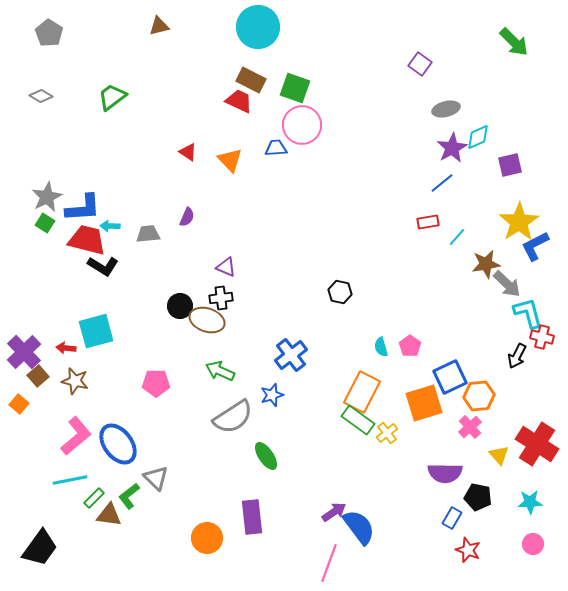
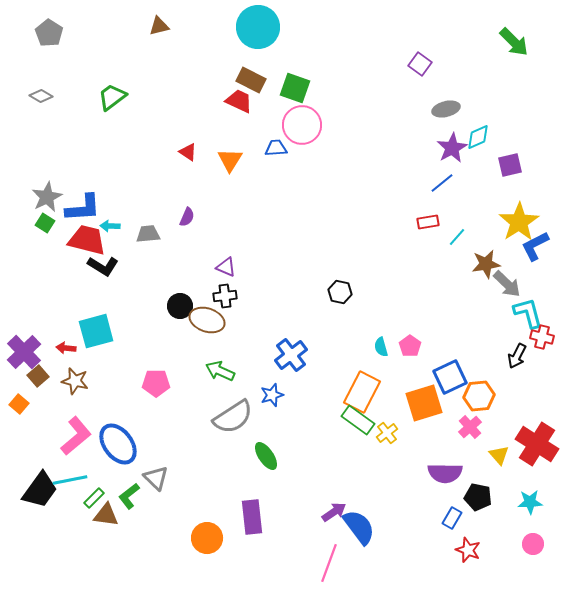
orange triangle at (230, 160): rotated 16 degrees clockwise
black cross at (221, 298): moved 4 px right, 2 px up
brown triangle at (109, 515): moved 3 px left
black trapezoid at (40, 548): moved 58 px up
